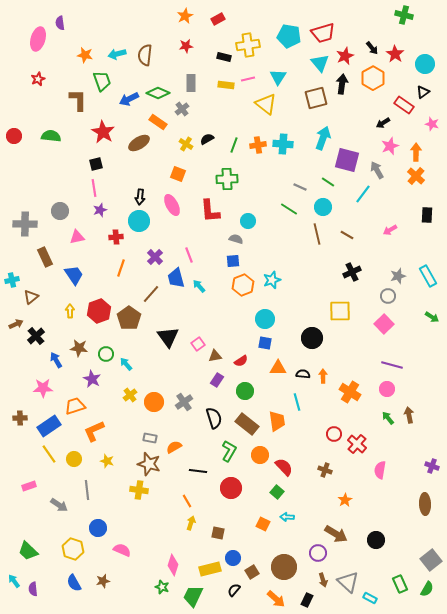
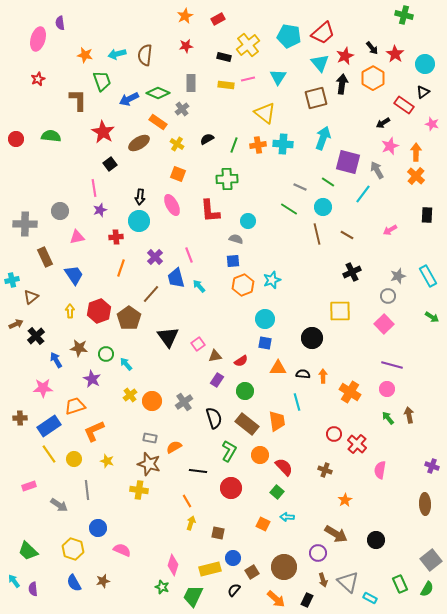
red trapezoid at (323, 33): rotated 25 degrees counterclockwise
yellow cross at (248, 45): rotated 30 degrees counterclockwise
yellow triangle at (266, 104): moved 1 px left, 9 px down
red circle at (14, 136): moved 2 px right, 3 px down
yellow cross at (186, 144): moved 9 px left
purple square at (347, 160): moved 1 px right, 2 px down
black square at (96, 164): moved 14 px right; rotated 24 degrees counterclockwise
orange circle at (154, 402): moved 2 px left, 1 px up
